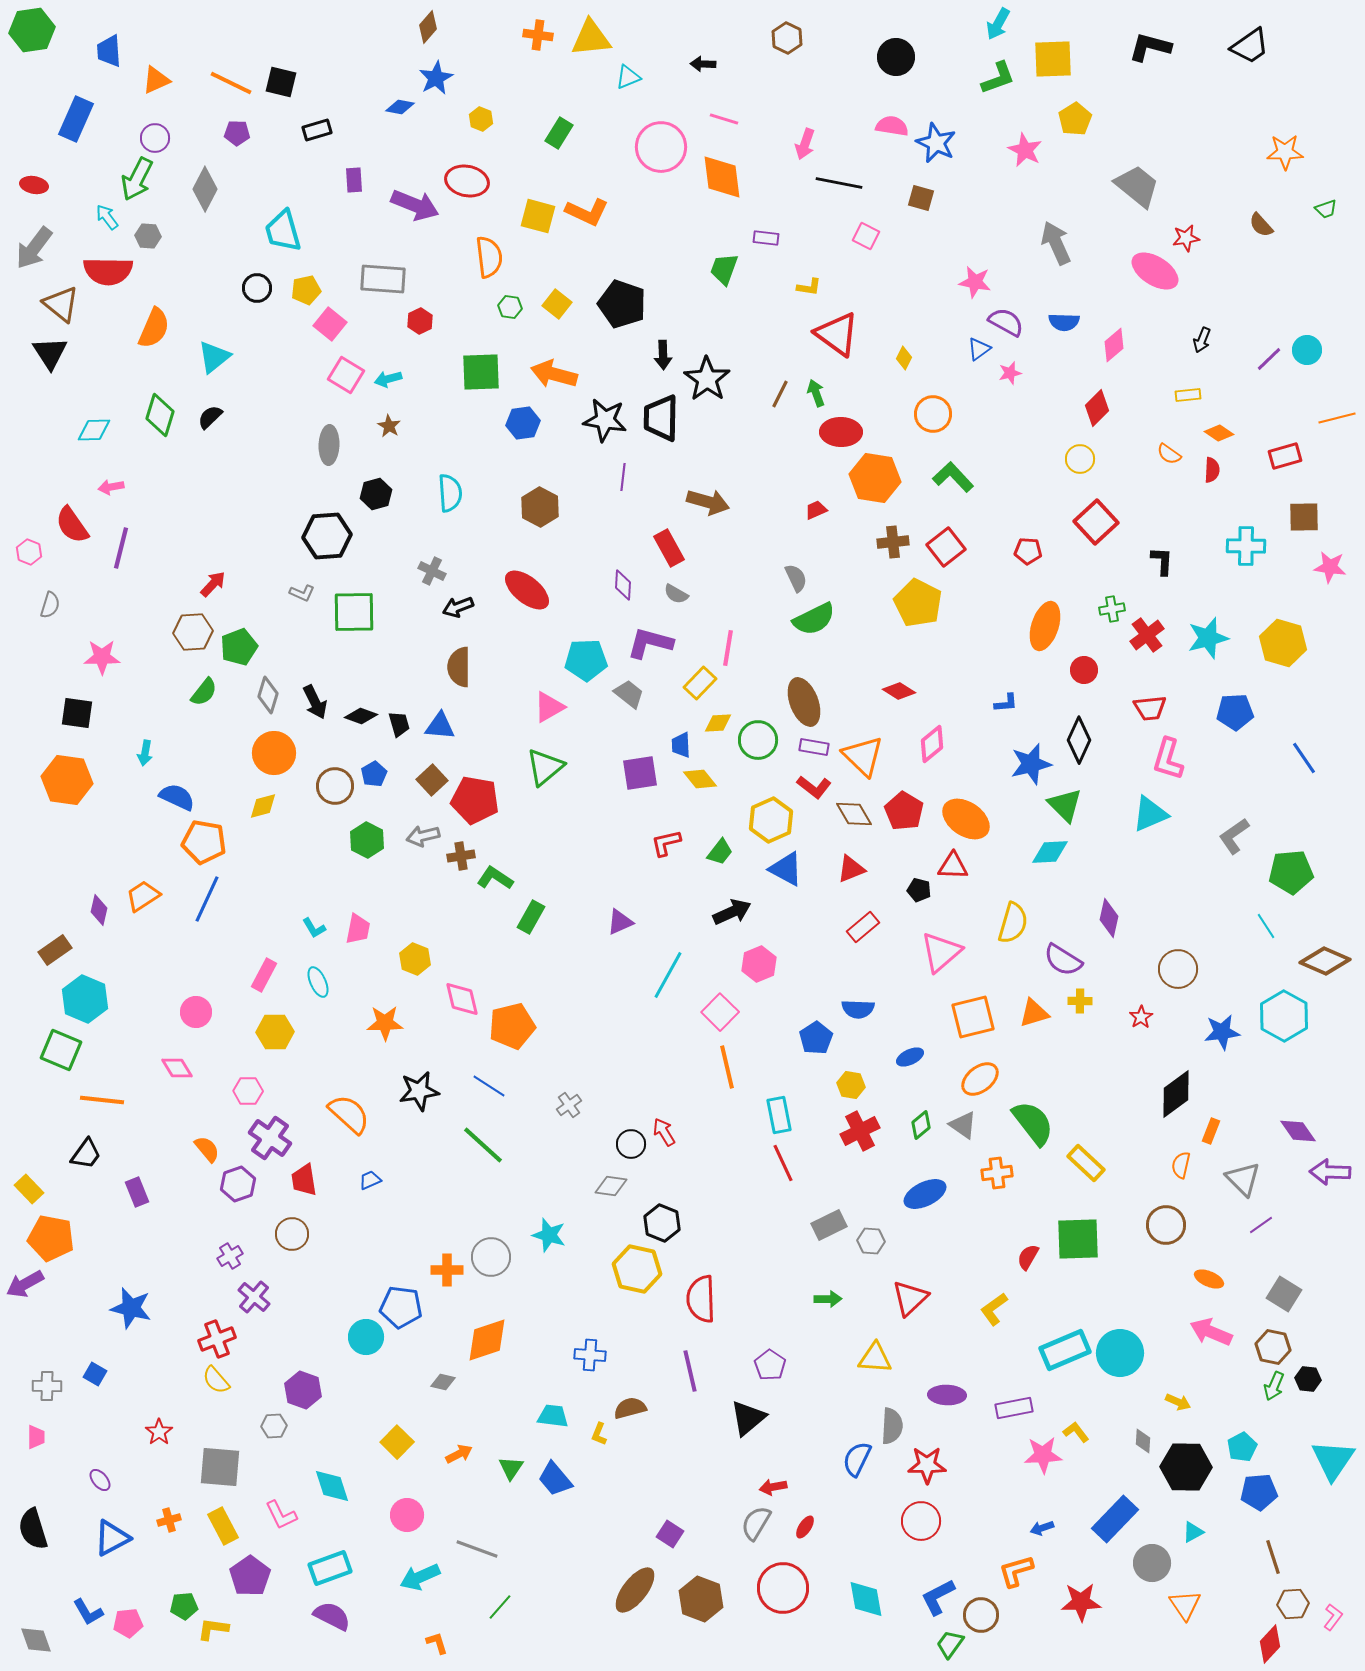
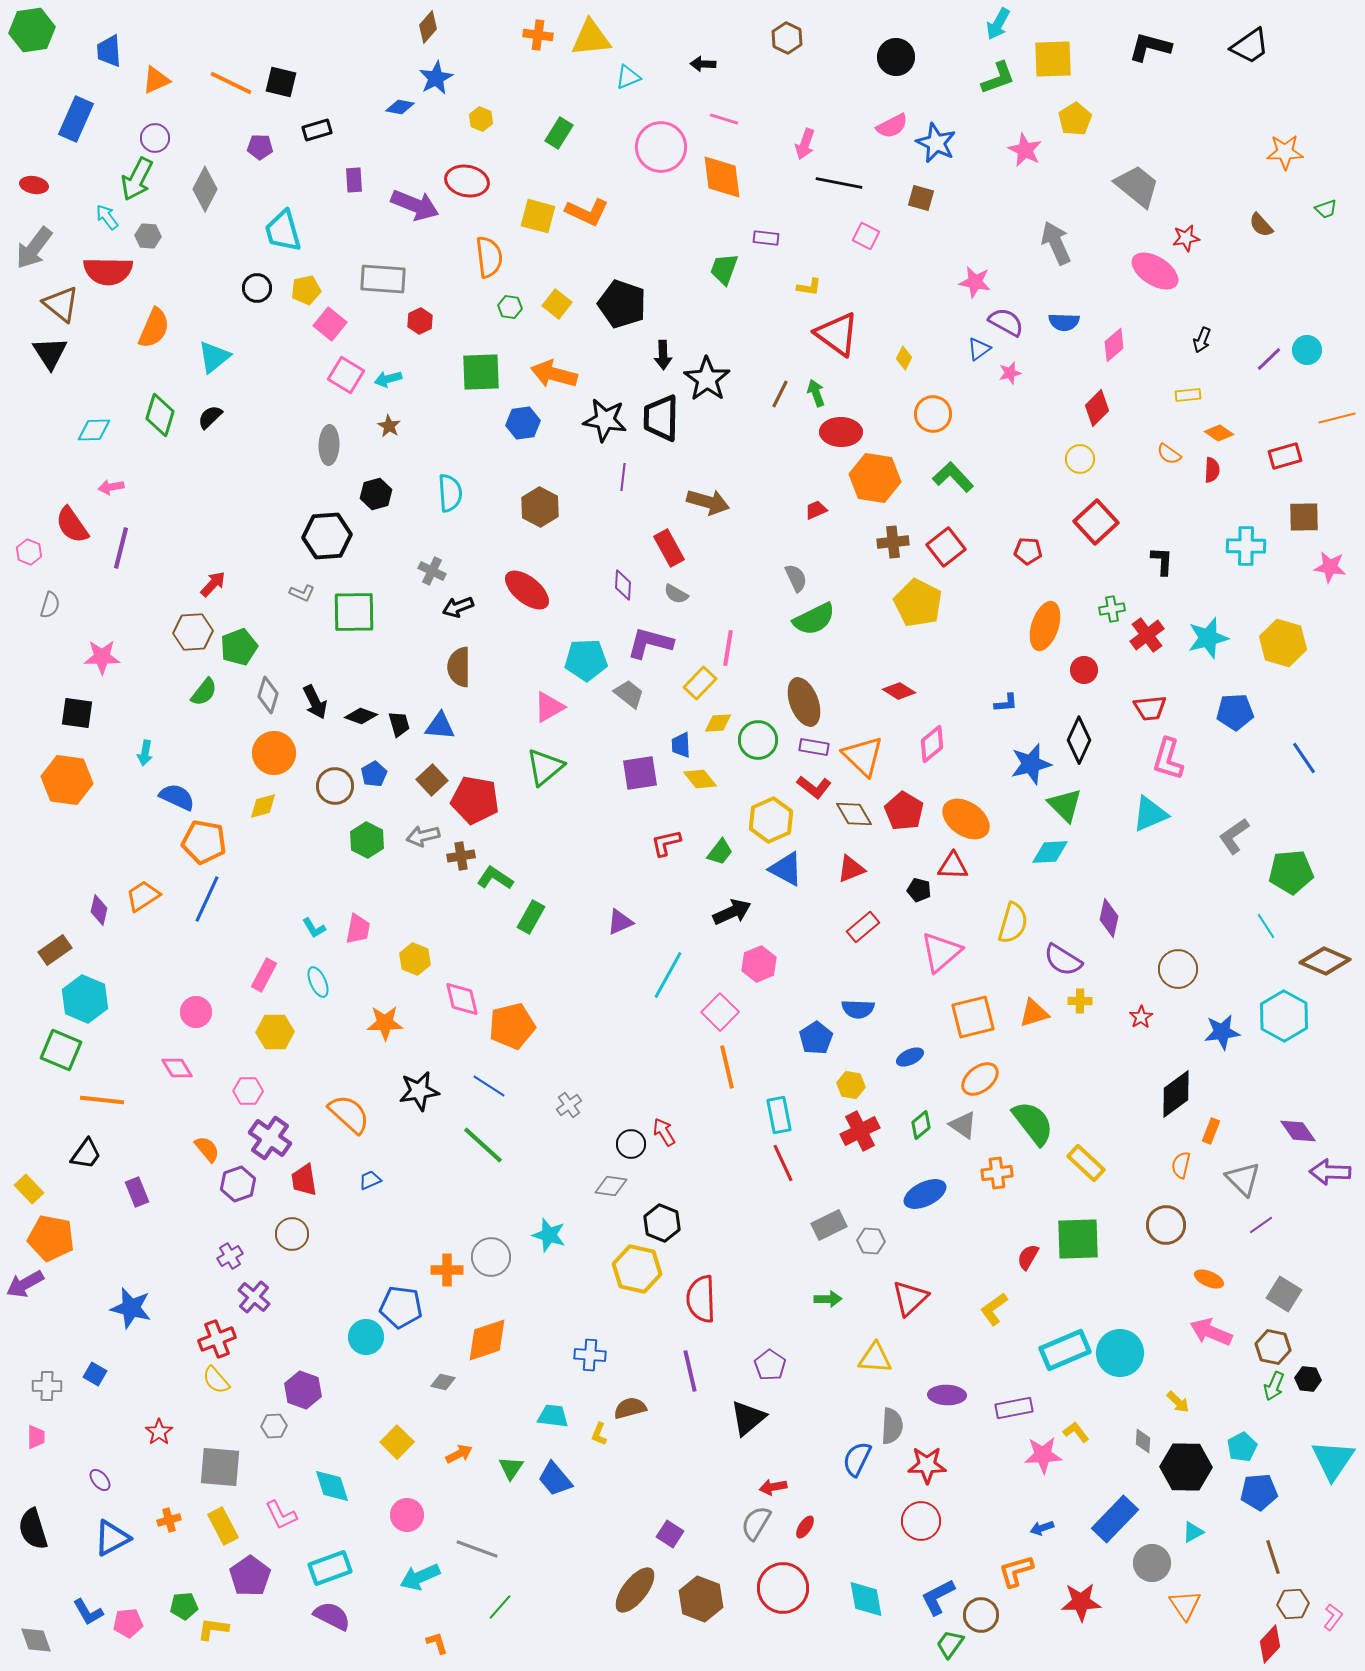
pink semicircle at (892, 126): rotated 144 degrees clockwise
purple pentagon at (237, 133): moved 23 px right, 14 px down
yellow arrow at (1178, 1402): rotated 20 degrees clockwise
